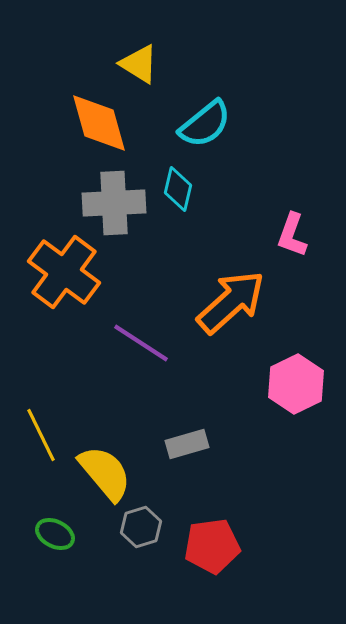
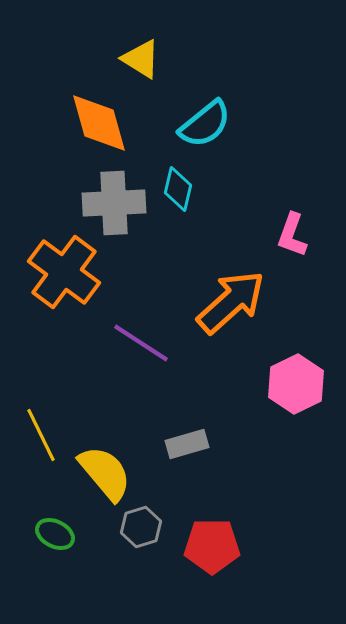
yellow triangle: moved 2 px right, 5 px up
red pentagon: rotated 8 degrees clockwise
